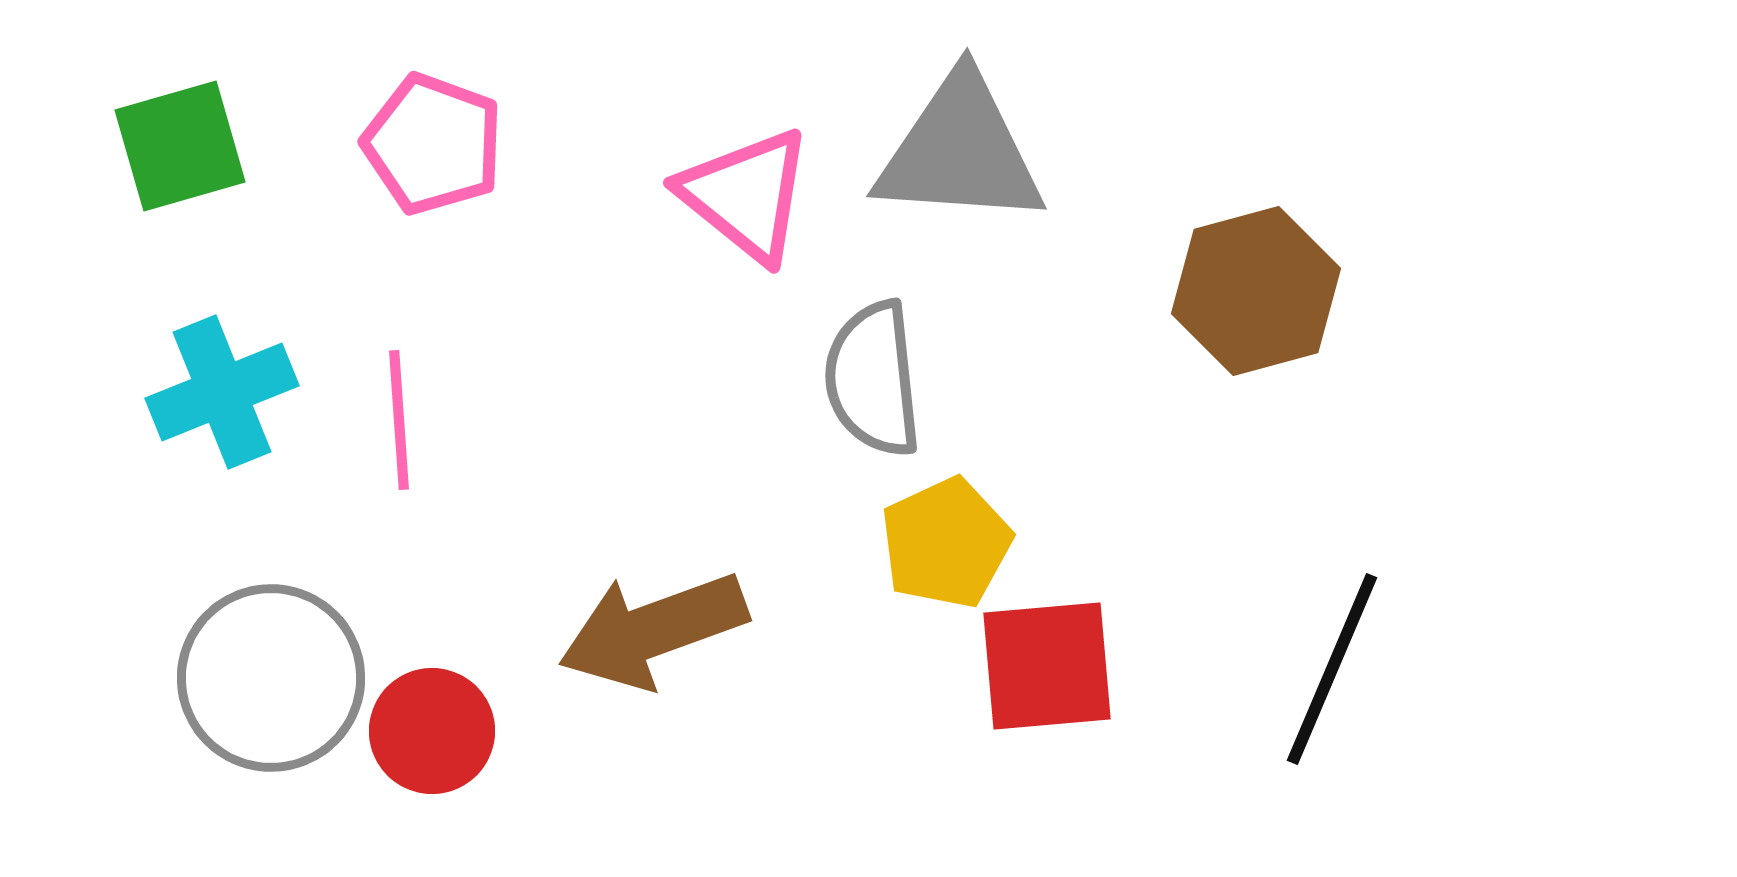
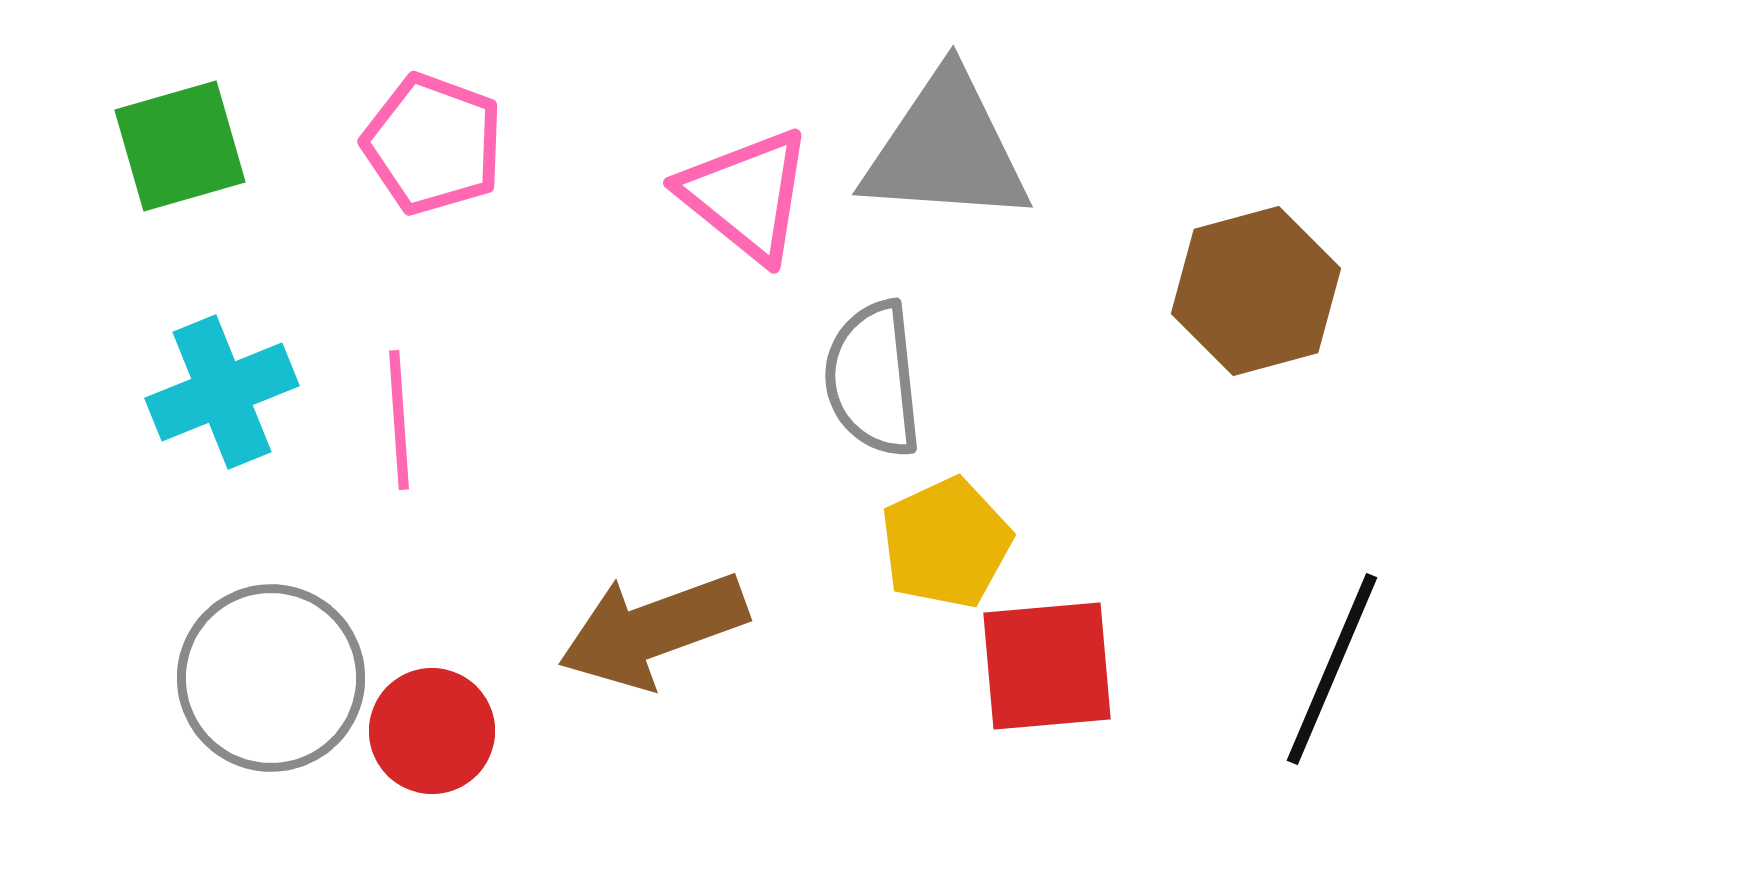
gray triangle: moved 14 px left, 2 px up
